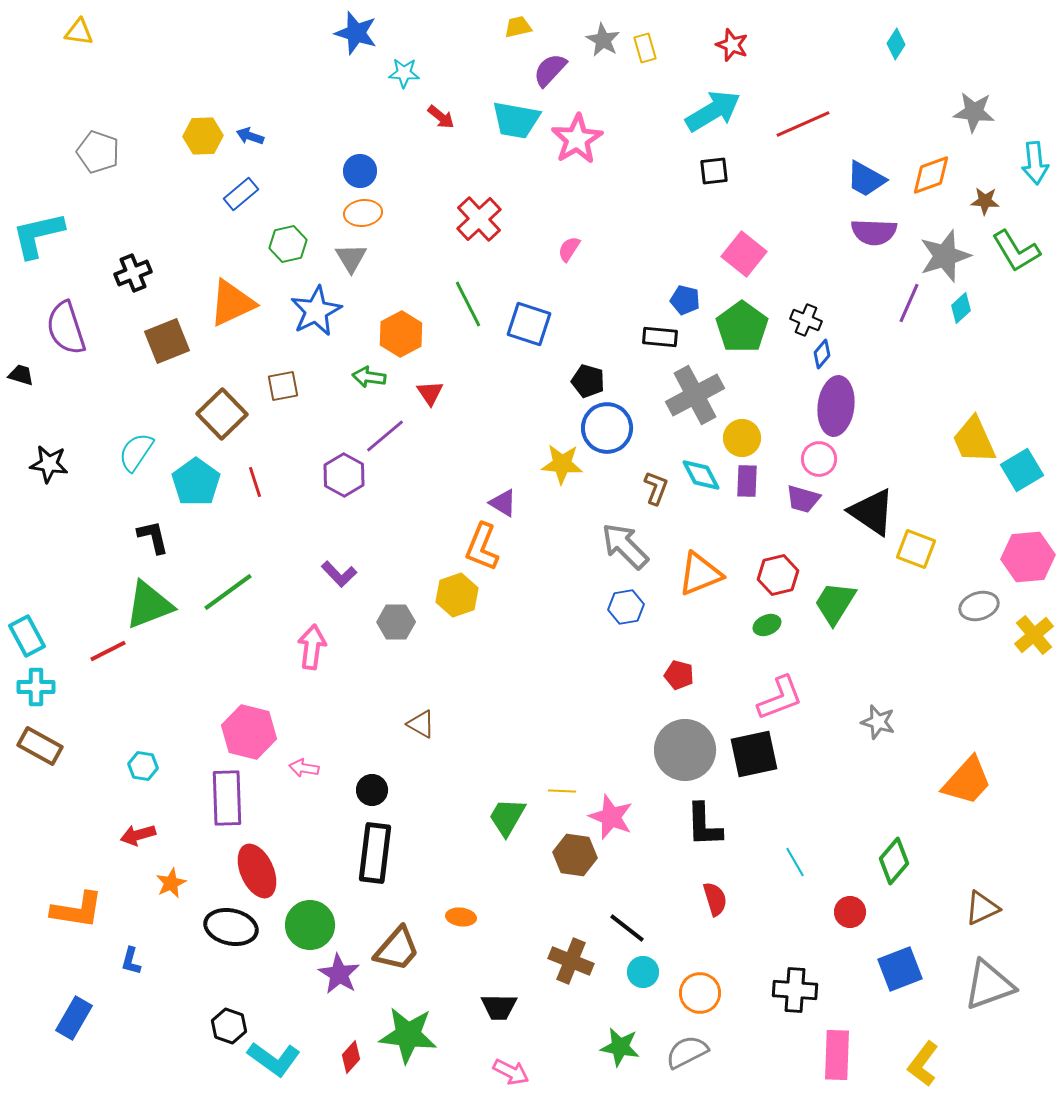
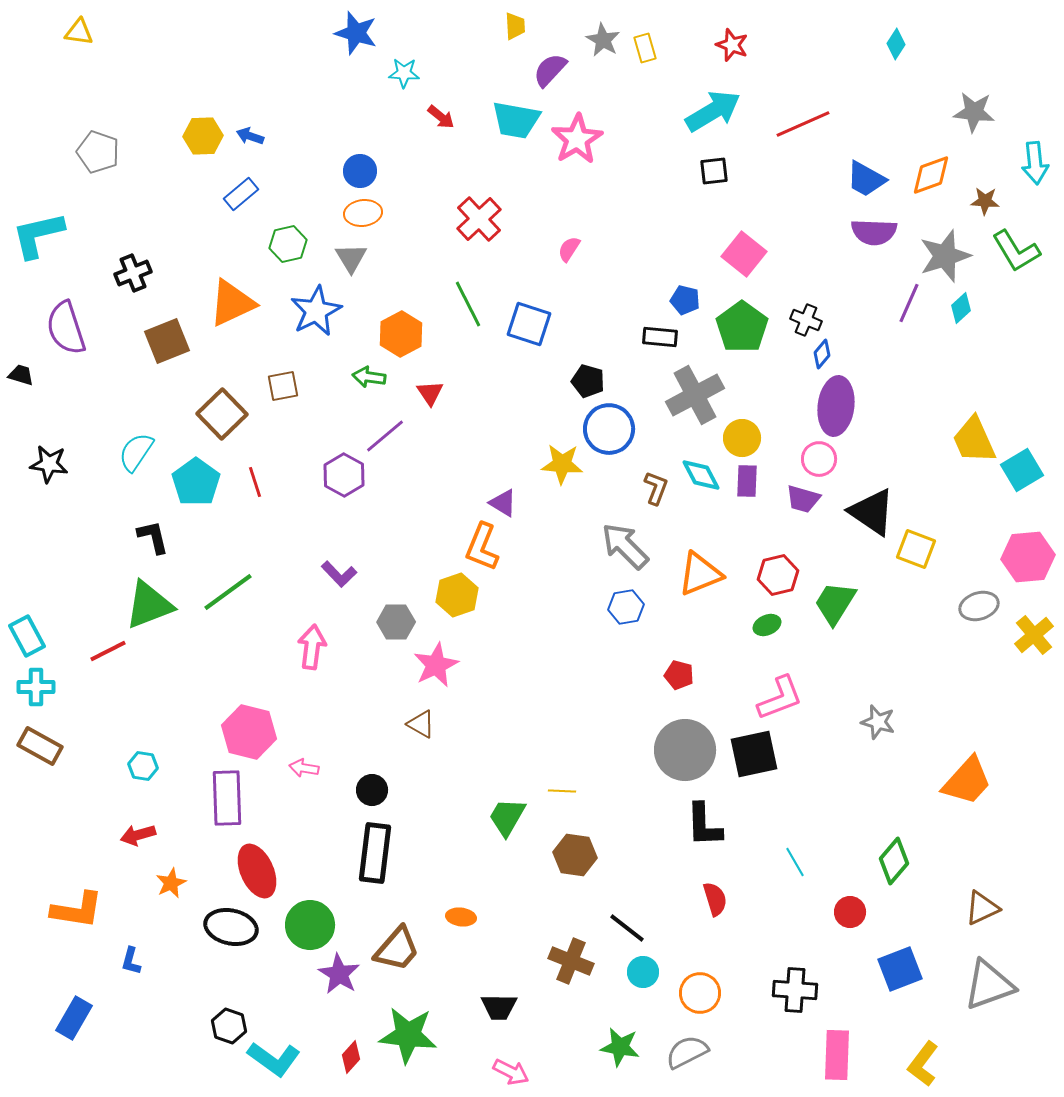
yellow trapezoid at (518, 27): moved 3 px left, 1 px up; rotated 100 degrees clockwise
blue circle at (607, 428): moved 2 px right, 1 px down
pink star at (611, 817): moved 175 px left, 152 px up; rotated 24 degrees clockwise
